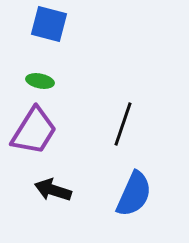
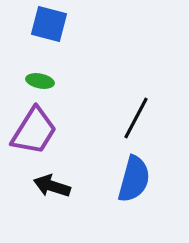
black line: moved 13 px right, 6 px up; rotated 9 degrees clockwise
black arrow: moved 1 px left, 4 px up
blue semicircle: moved 15 px up; rotated 9 degrees counterclockwise
